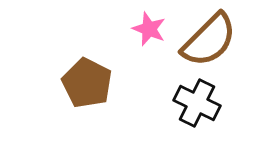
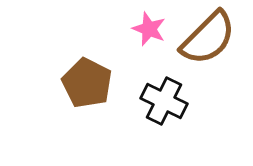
brown semicircle: moved 1 px left, 2 px up
black cross: moved 33 px left, 2 px up
